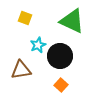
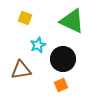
black circle: moved 3 px right, 3 px down
orange square: rotated 24 degrees clockwise
